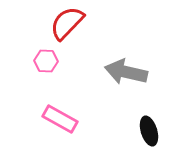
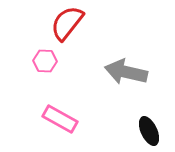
red semicircle: rotated 6 degrees counterclockwise
pink hexagon: moved 1 px left
black ellipse: rotated 8 degrees counterclockwise
